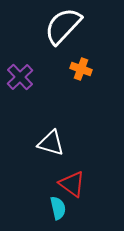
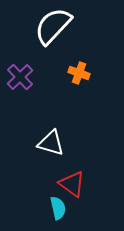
white semicircle: moved 10 px left
orange cross: moved 2 px left, 4 px down
